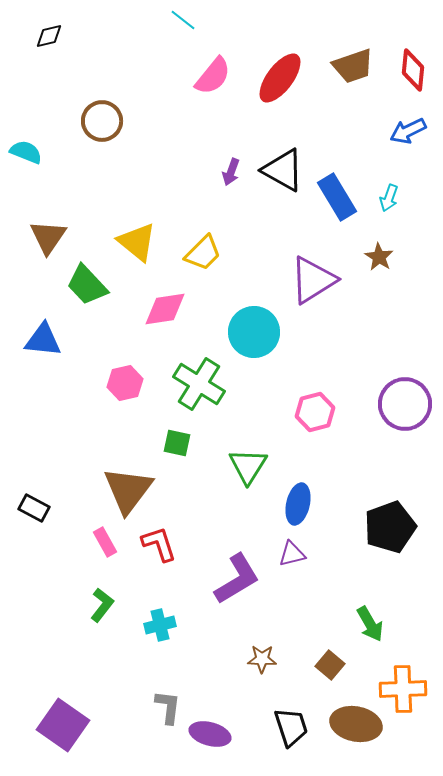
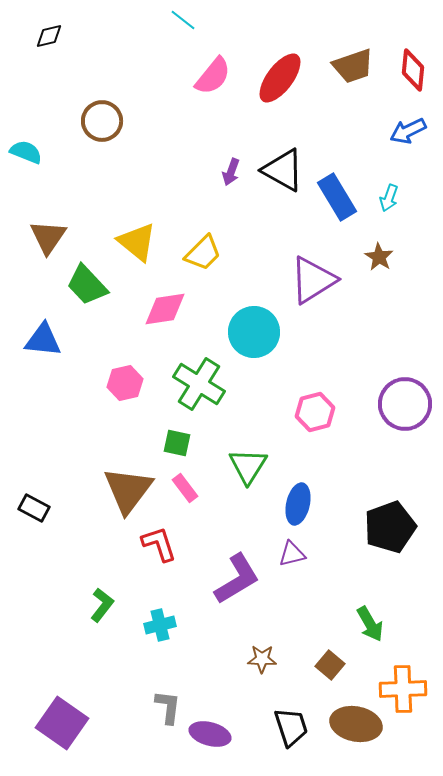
pink rectangle at (105, 542): moved 80 px right, 54 px up; rotated 8 degrees counterclockwise
purple square at (63, 725): moved 1 px left, 2 px up
